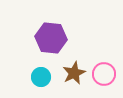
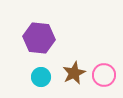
purple hexagon: moved 12 px left
pink circle: moved 1 px down
